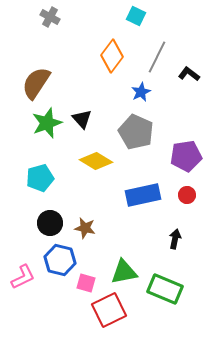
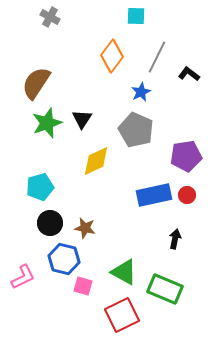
cyan square: rotated 24 degrees counterclockwise
black triangle: rotated 15 degrees clockwise
gray pentagon: moved 2 px up
yellow diamond: rotated 56 degrees counterclockwise
cyan pentagon: moved 9 px down
blue rectangle: moved 11 px right
blue hexagon: moved 4 px right, 1 px up
green triangle: rotated 40 degrees clockwise
pink square: moved 3 px left, 3 px down
red square: moved 13 px right, 5 px down
